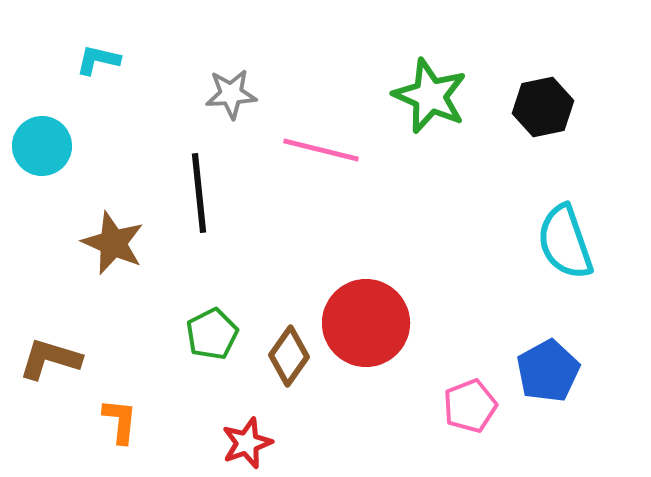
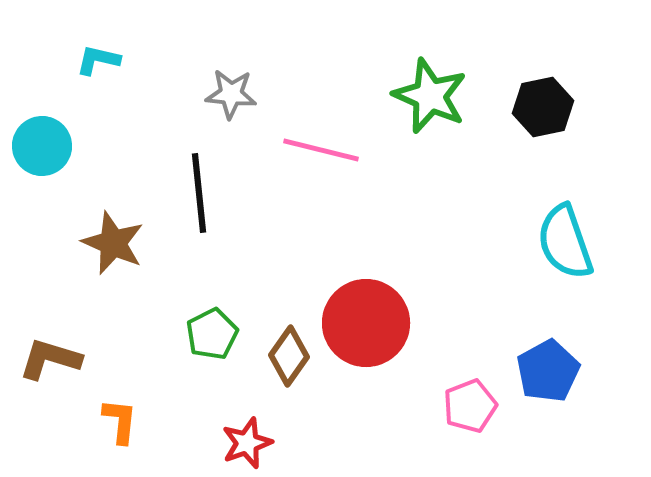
gray star: rotated 9 degrees clockwise
